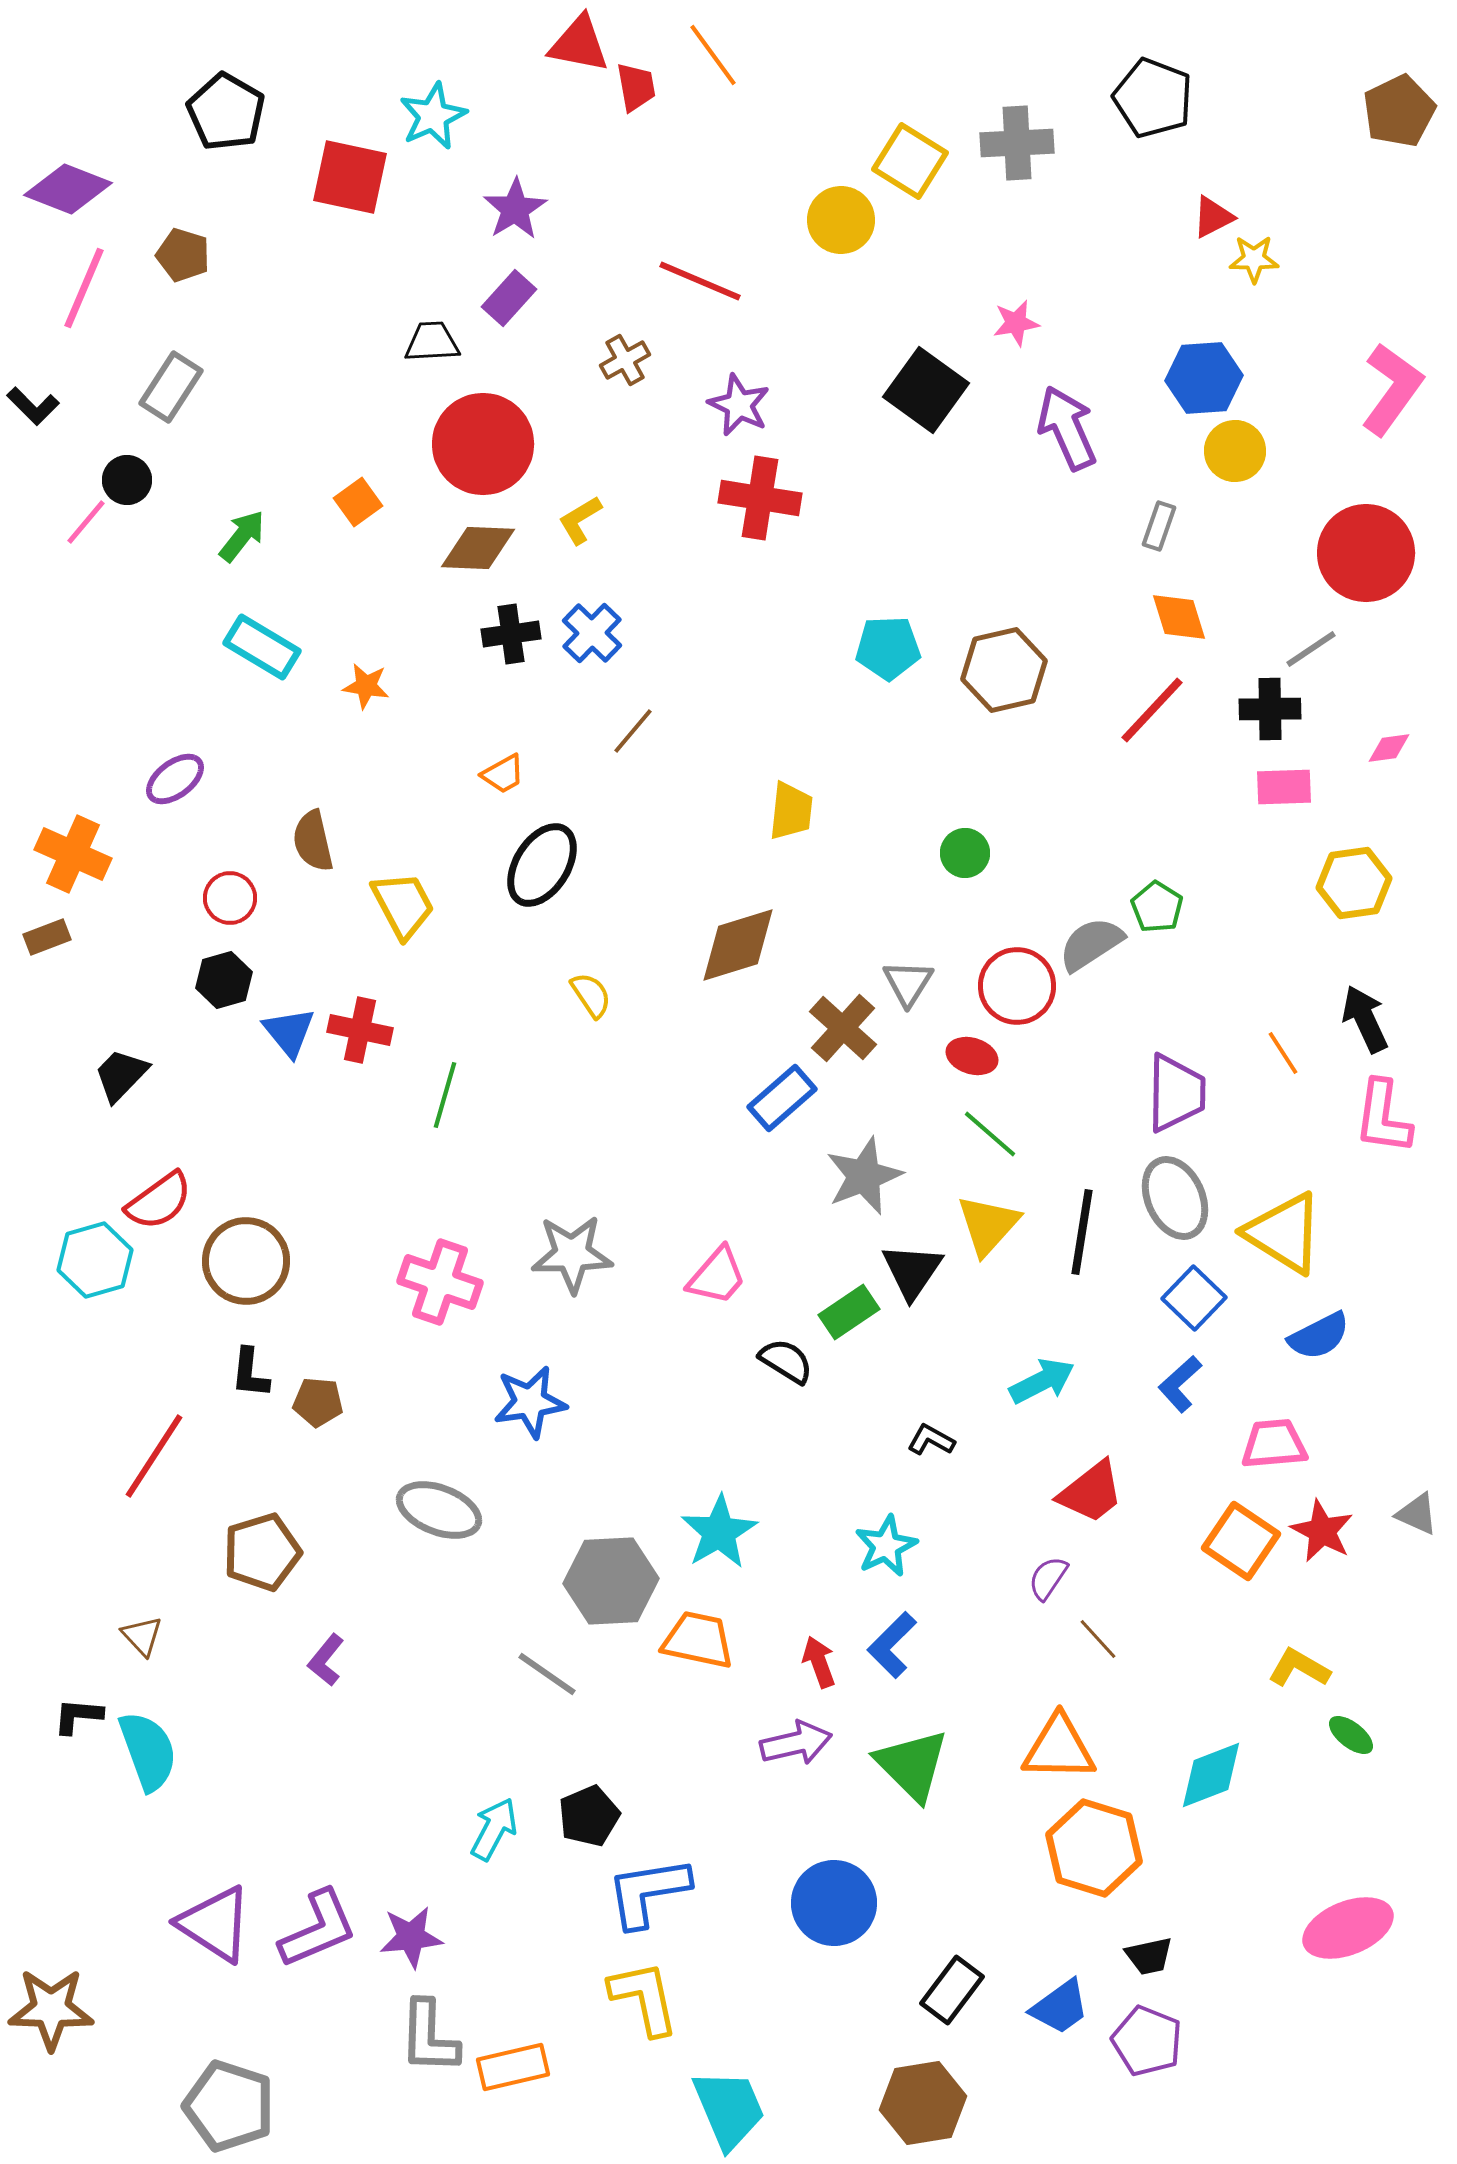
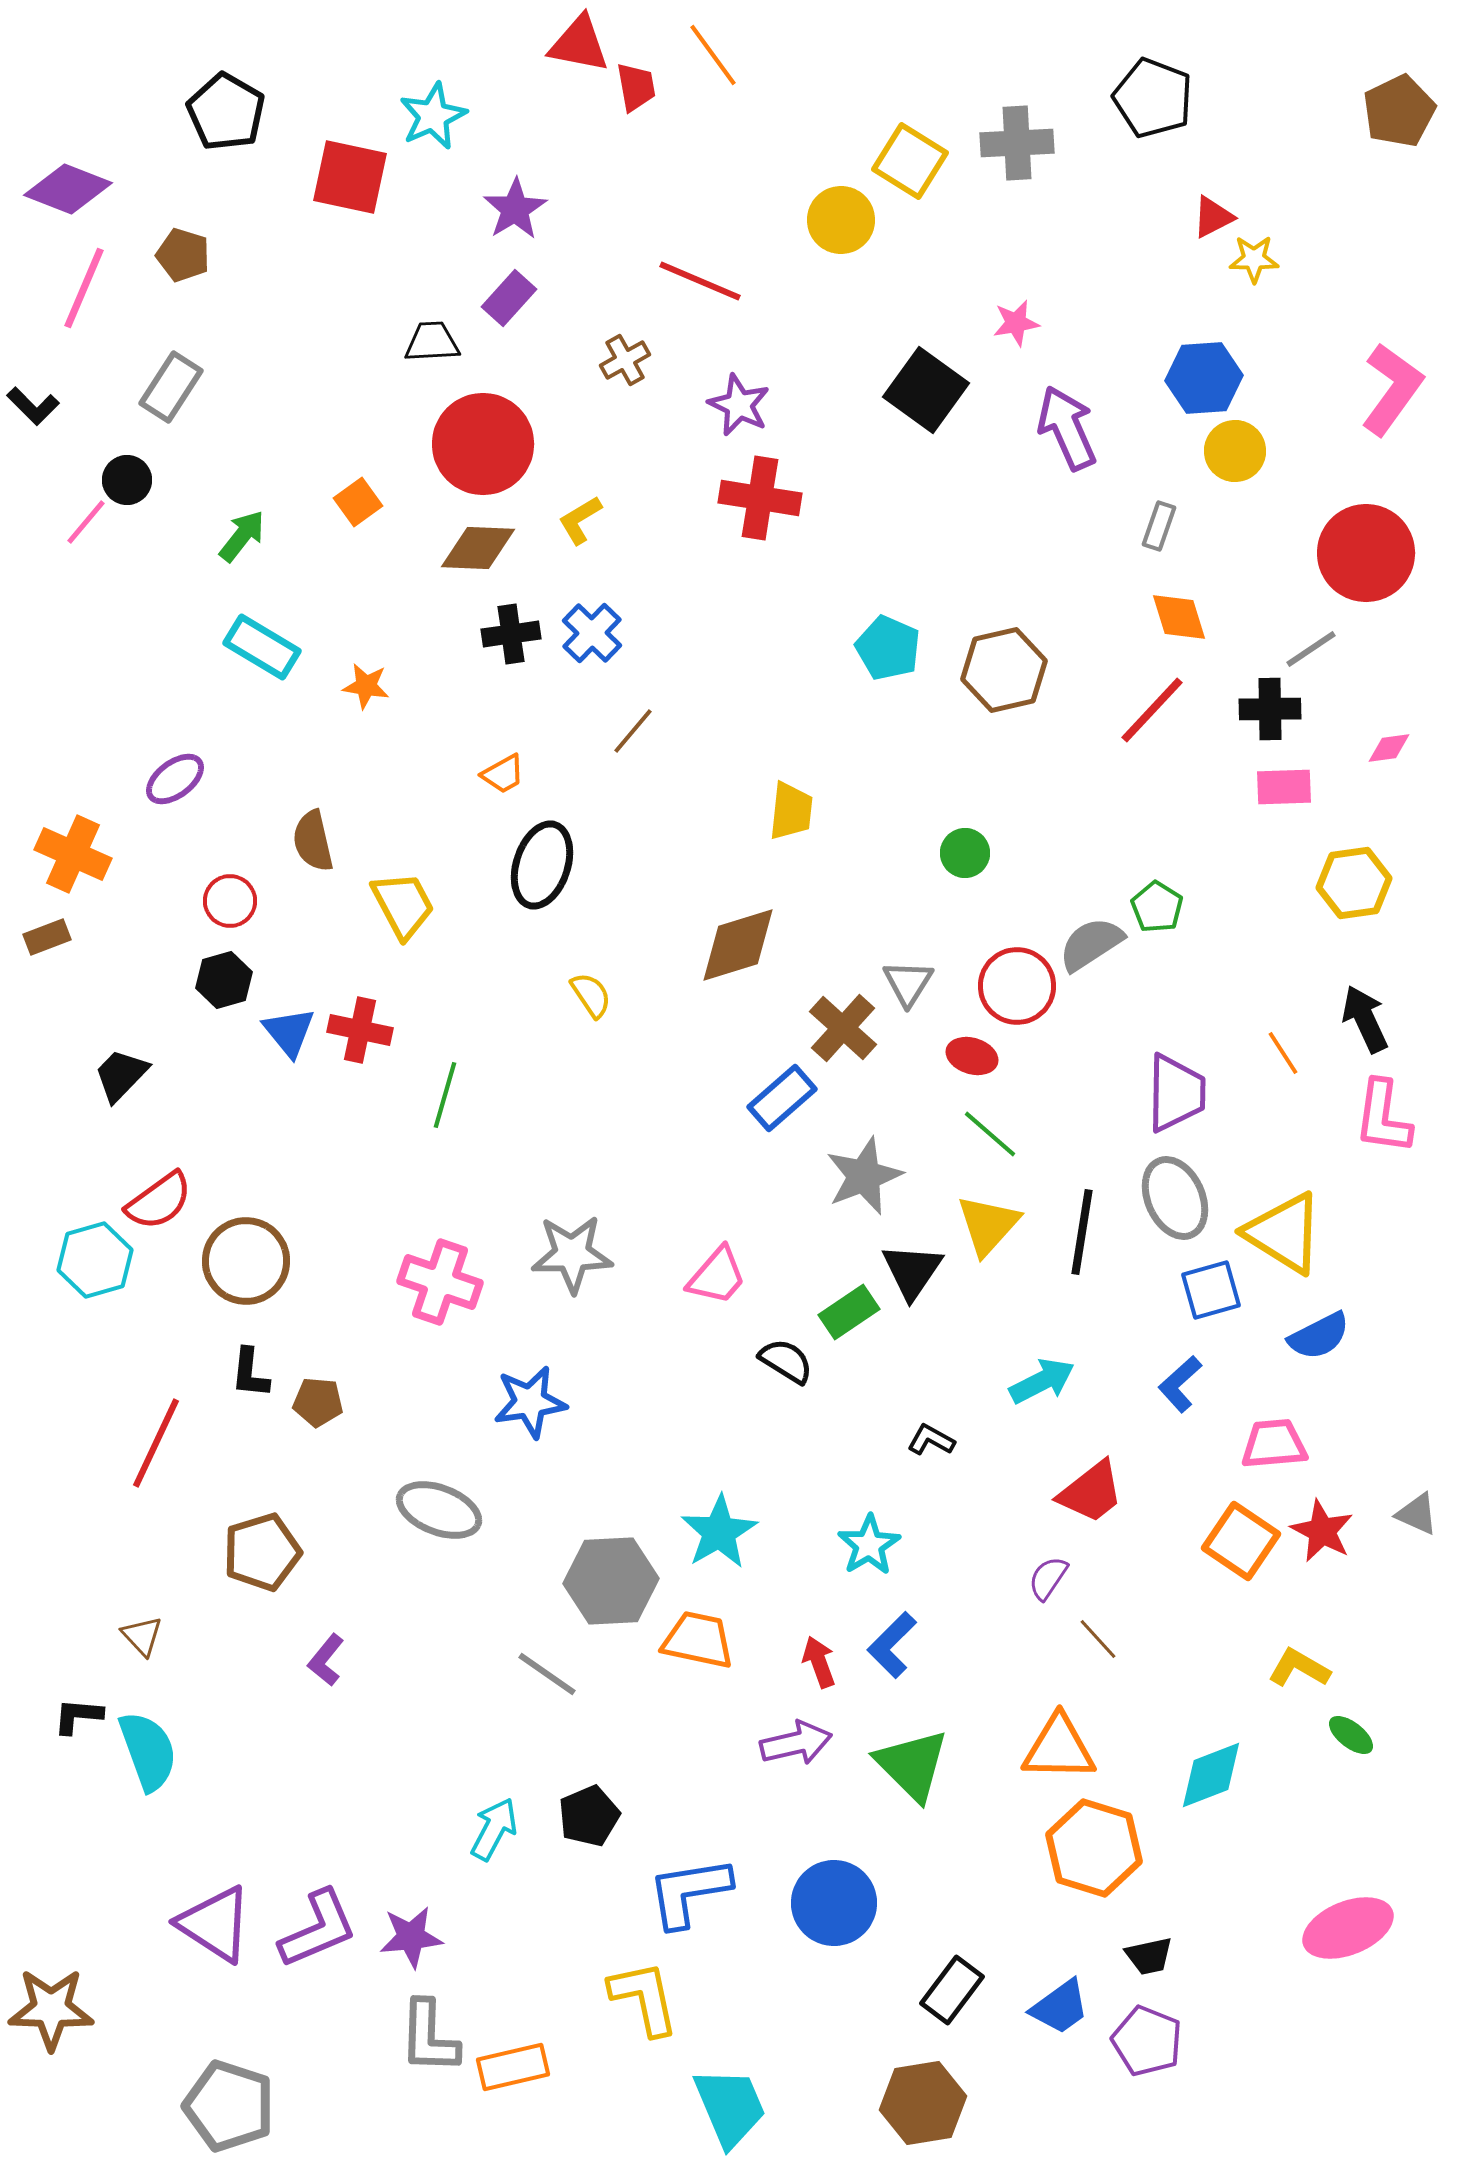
cyan pentagon at (888, 648): rotated 26 degrees clockwise
black ellipse at (542, 865): rotated 14 degrees counterclockwise
red circle at (230, 898): moved 3 px down
blue square at (1194, 1298): moved 17 px right, 8 px up; rotated 30 degrees clockwise
red line at (154, 1456): moved 2 px right, 13 px up; rotated 8 degrees counterclockwise
cyan star at (886, 1546): moved 17 px left, 1 px up; rotated 6 degrees counterclockwise
blue L-shape at (648, 1892): moved 41 px right
cyan trapezoid at (729, 2109): moved 1 px right, 2 px up
